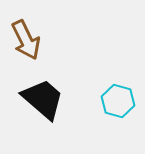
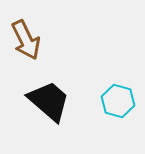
black trapezoid: moved 6 px right, 2 px down
